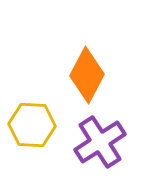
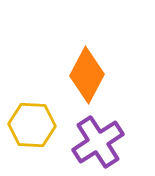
purple cross: moved 2 px left
